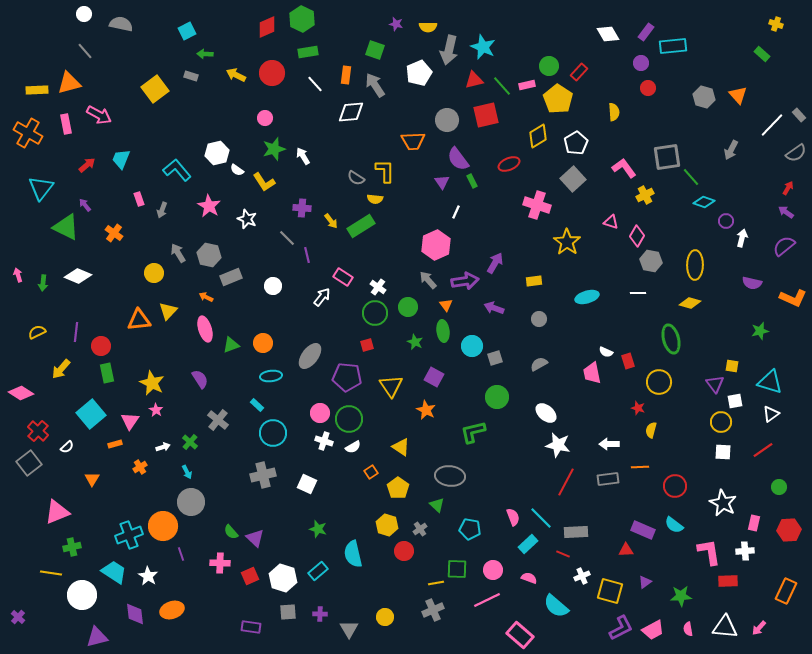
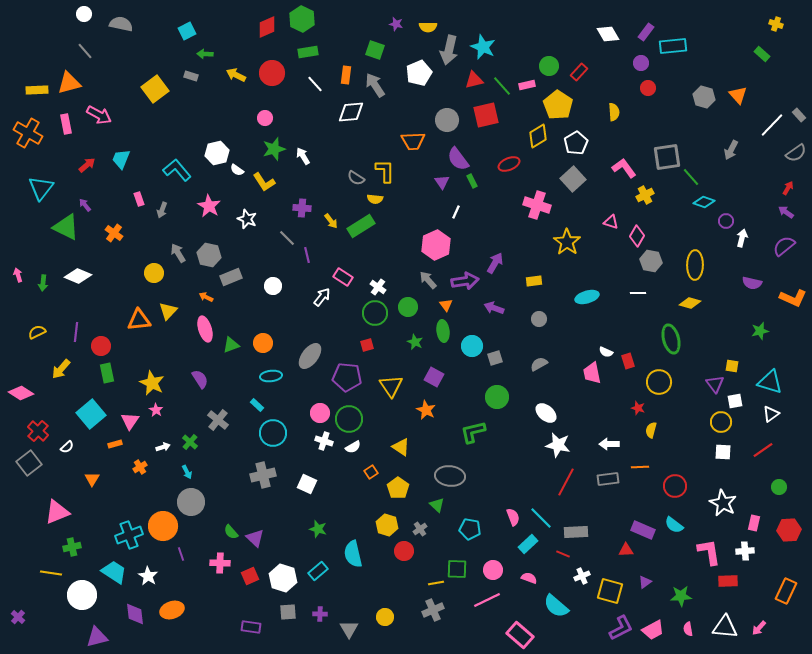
yellow pentagon at (558, 99): moved 6 px down
